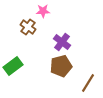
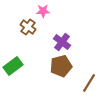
brown line: moved 1 px right
